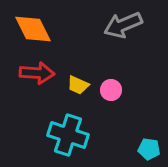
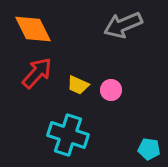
red arrow: rotated 52 degrees counterclockwise
